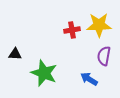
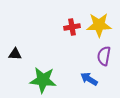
red cross: moved 3 px up
green star: moved 1 px left, 7 px down; rotated 16 degrees counterclockwise
